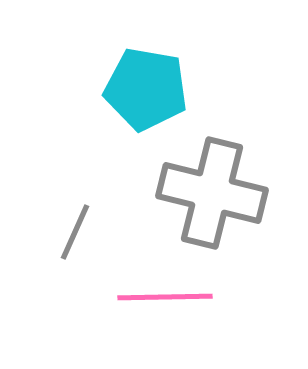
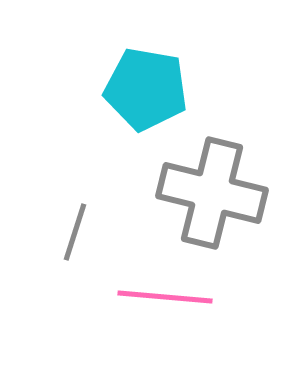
gray line: rotated 6 degrees counterclockwise
pink line: rotated 6 degrees clockwise
